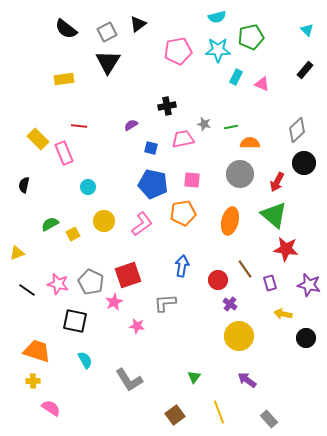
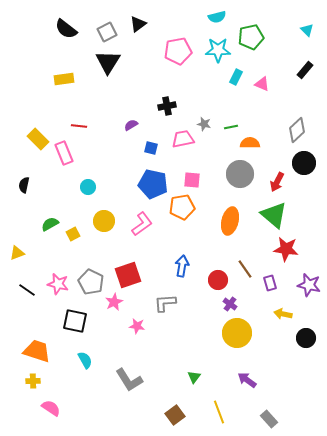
orange pentagon at (183, 213): moved 1 px left, 6 px up
yellow circle at (239, 336): moved 2 px left, 3 px up
